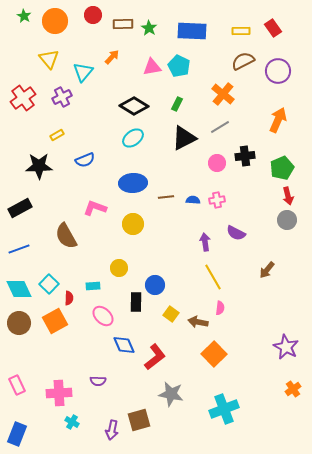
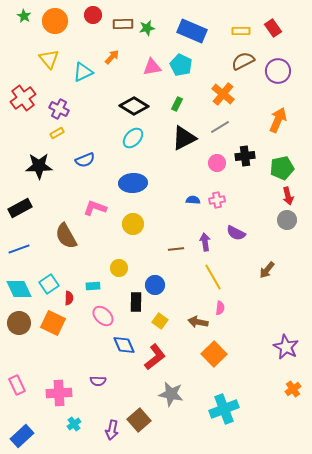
green star at (149, 28): moved 2 px left; rotated 28 degrees clockwise
blue rectangle at (192, 31): rotated 20 degrees clockwise
cyan pentagon at (179, 66): moved 2 px right, 1 px up
cyan triangle at (83, 72): rotated 25 degrees clockwise
purple cross at (62, 97): moved 3 px left, 12 px down; rotated 36 degrees counterclockwise
yellow rectangle at (57, 135): moved 2 px up
cyan ellipse at (133, 138): rotated 10 degrees counterclockwise
green pentagon at (282, 168): rotated 10 degrees clockwise
brown line at (166, 197): moved 10 px right, 52 px down
cyan square at (49, 284): rotated 12 degrees clockwise
yellow square at (171, 314): moved 11 px left, 7 px down
orange square at (55, 321): moved 2 px left, 2 px down; rotated 35 degrees counterclockwise
brown square at (139, 420): rotated 25 degrees counterclockwise
cyan cross at (72, 422): moved 2 px right, 2 px down; rotated 24 degrees clockwise
blue rectangle at (17, 434): moved 5 px right, 2 px down; rotated 25 degrees clockwise
